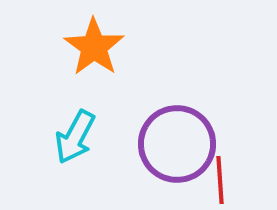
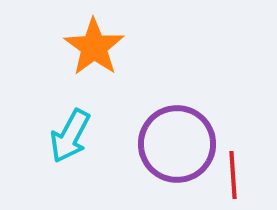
cyan arrow: moved 5 px left, 1 px up
red line: moved 13 px right, 5 px up
